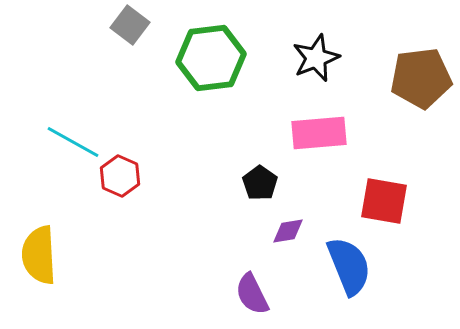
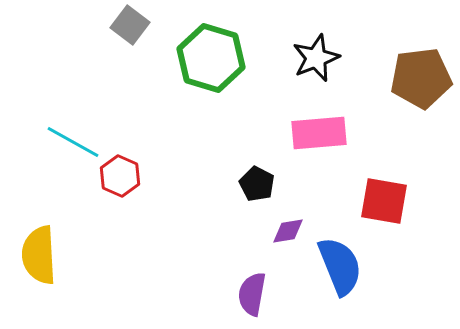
green hexagon: rotated 24 degrees clockwise
black pentagon: moved 3 px left, 1 px down; rotated 8 degrees counterclockwise
blue semicircle: moved 9 px left
purple semicircle: rotated 36 degrees clockwise
